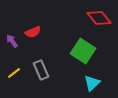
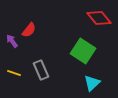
red semicircle: moved 4 px left, 2 px up; rotated 28 degrees counterclockwise
yellow line: rotated 56 degrees clockwise
